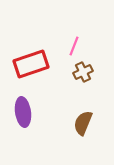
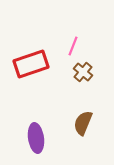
pink line: moved 1 px left
brown cross: rotated 24 degrees counterclockwise
purple ellipse: moved 13 px right, 26 px down
